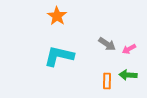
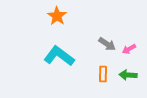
cyan L-shape: rotated 24 degrees clockwise
orange rectangle: moved 4 px left, 7 px up
